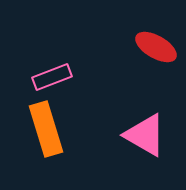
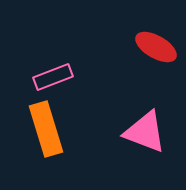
pink rectangle: moved 1 px right
pink triangle: moved 3 px up; rotated 9 degrees counterclockwise
